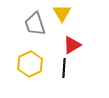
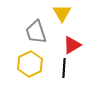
gray trapezoid: moved 1 px right, 8 px down
